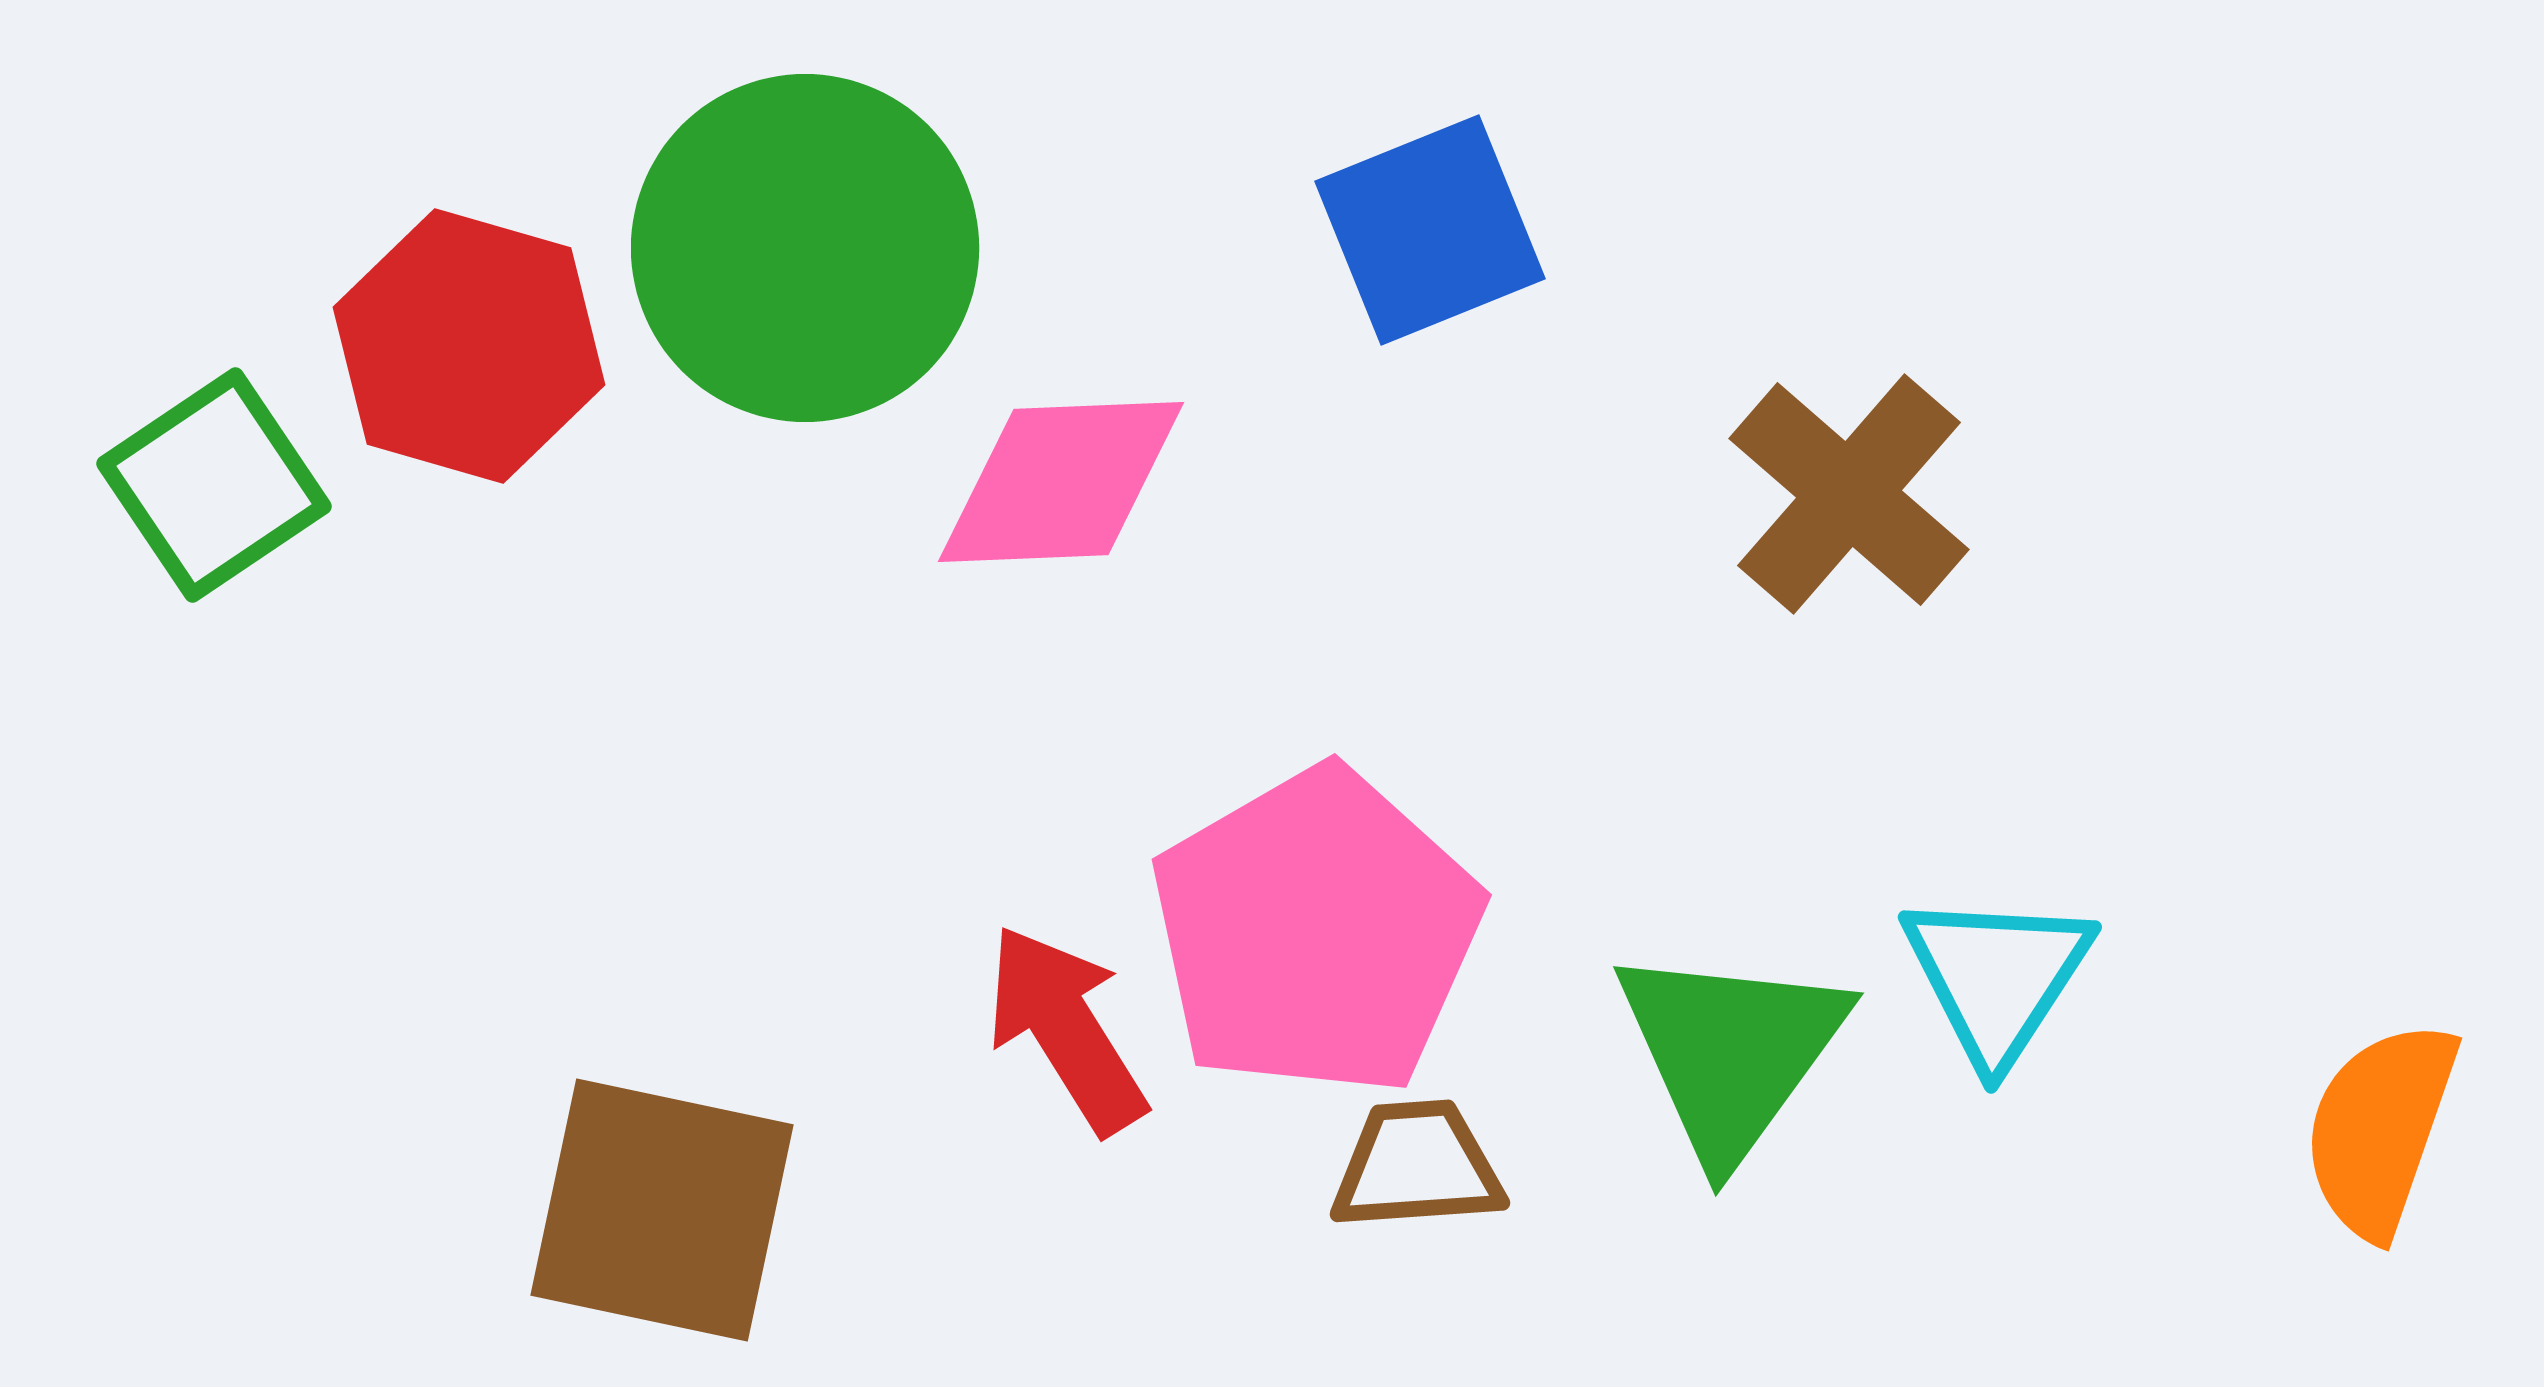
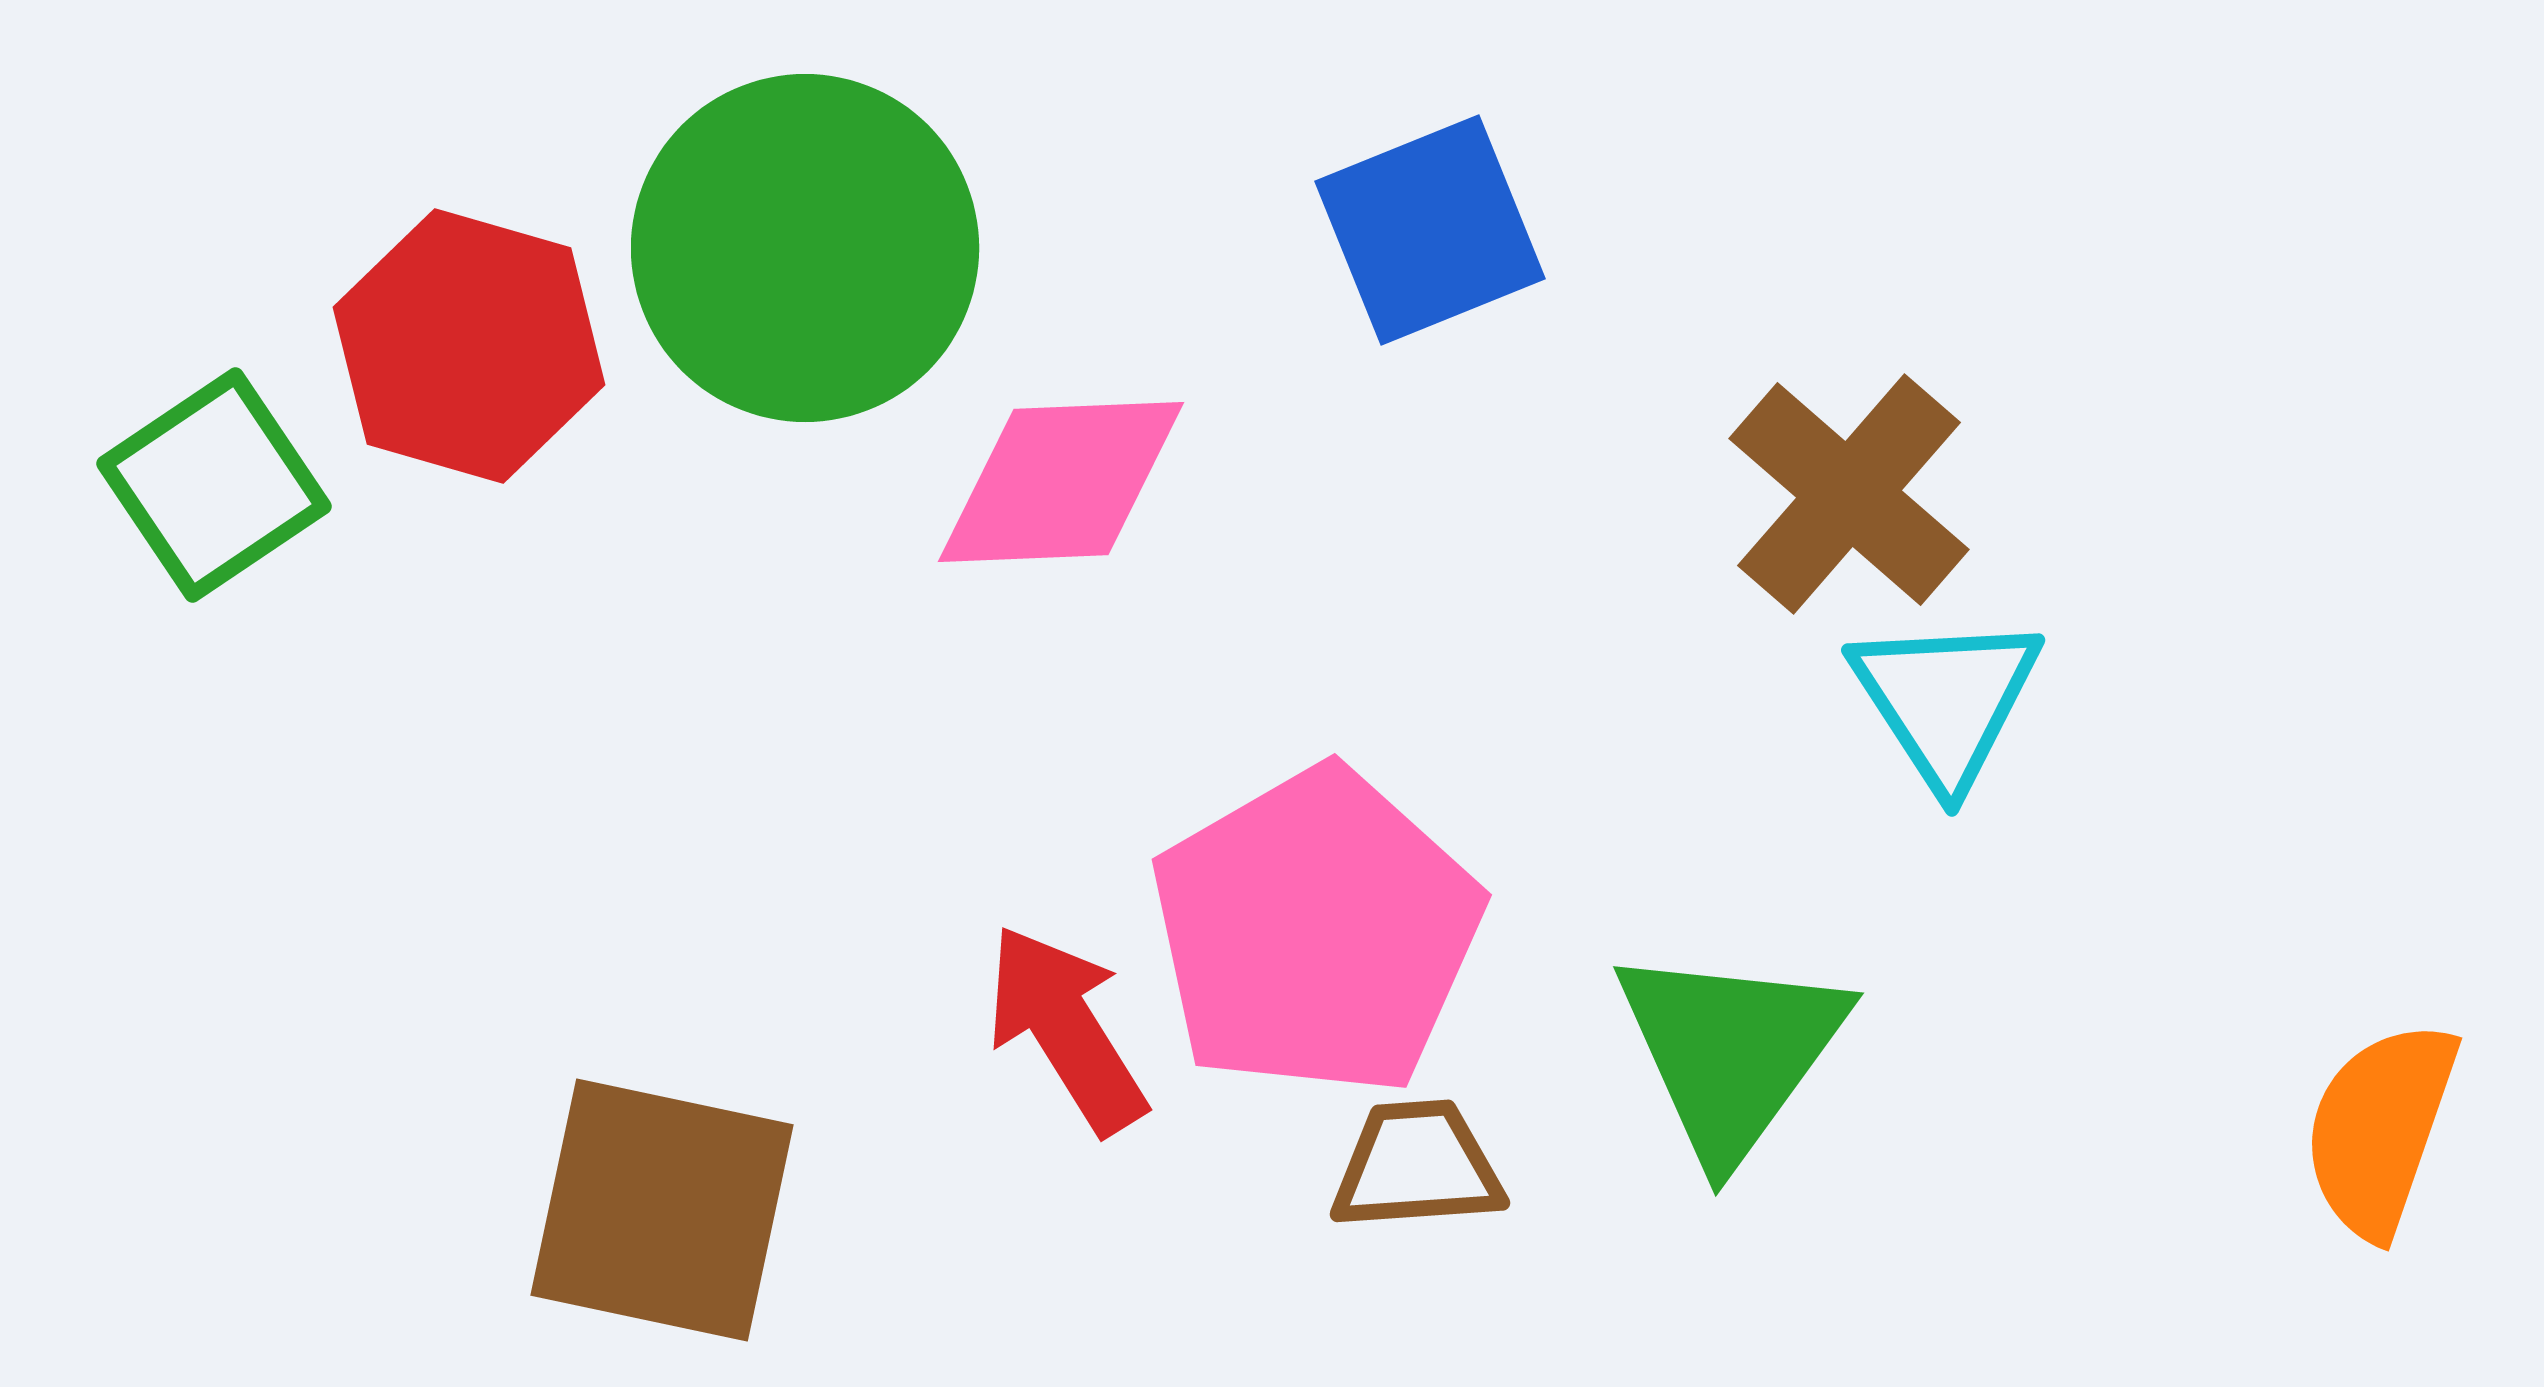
cyan triangle: moved 51 px left, 277 px up; rotated 6 degrees counterclockwise
